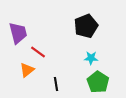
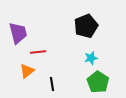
red line: rotated 42 degrees counterclockwise
cyan star: rotated 16 degrees counterclockwise
orange triangle: moved 1 px down
black line: moved 4 px left
